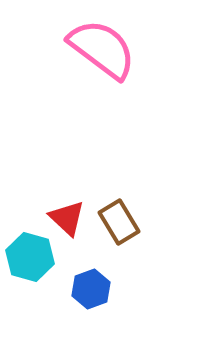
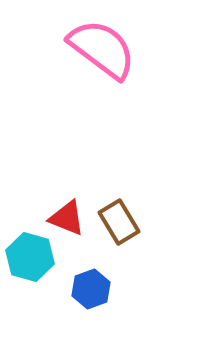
red triangle: rotated 21 degrees counterclockwise
